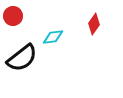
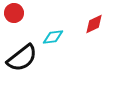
red circle: moved 1 px right, 3 px up
red diamond: rotated 30 degrees clockwise
